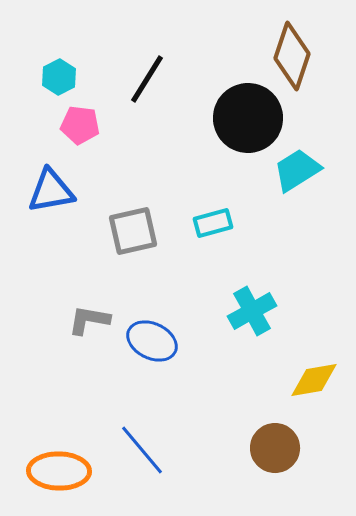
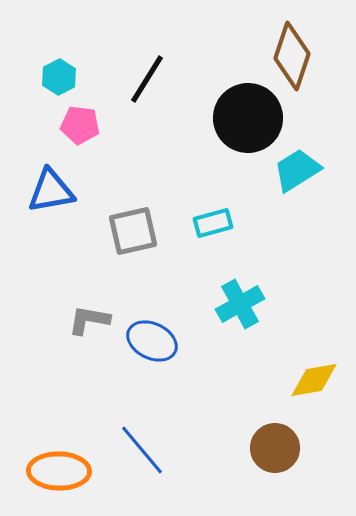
cyan cross: moved 12 px left, 7 px up
